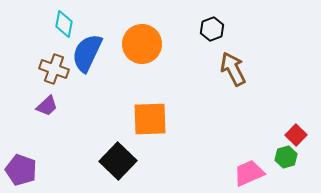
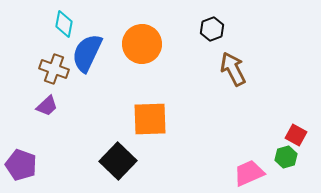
red square: rotated 15 degrees counterclockwise
purple pentagon: moved 5 px up
